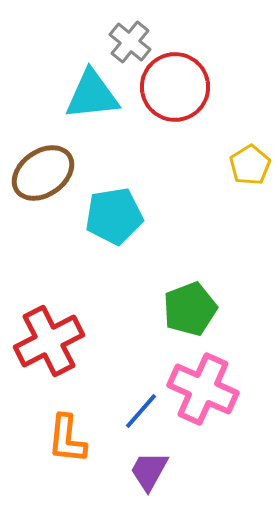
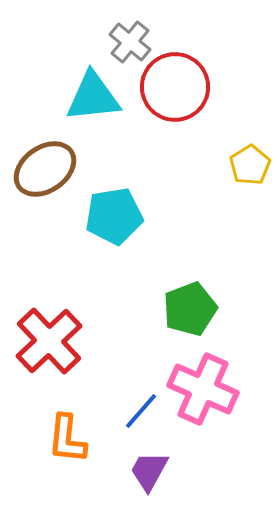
cyan triangle: moved 1 px right, 2 px down
brown ellipse: moved 2 px right, 4 px up
red cross: rotated 16 degrees counterclockwise
